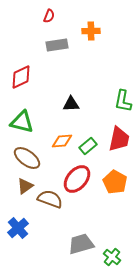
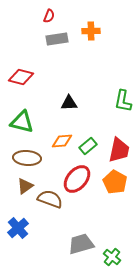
gray rectangle: moved 6 px up
red diamond: rotated 40 degrees clockwise
black triangle: moved 2 px left, 1 px up
red trapezoid: moved 11 px down
brown ellipse: rotated 32 degrees counterclockwise
